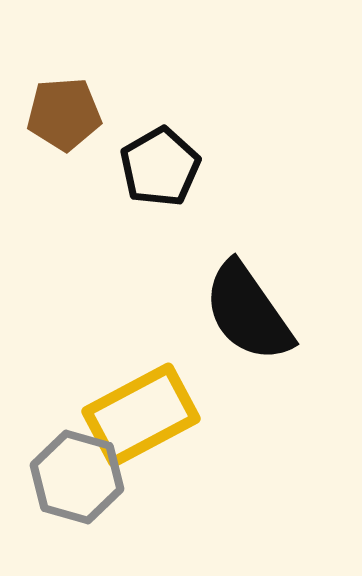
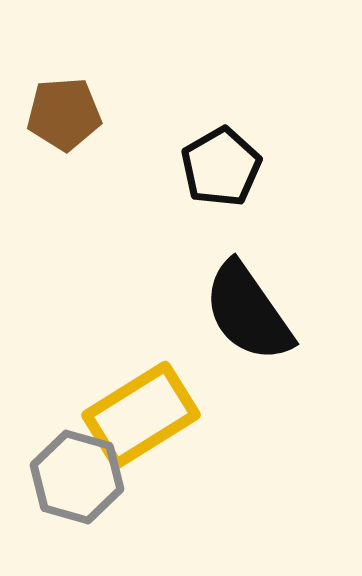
black pentagon: moved 61 px right
yellow rectangle: rotated 4 degrees counterclockwise
